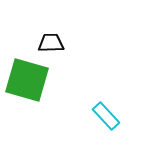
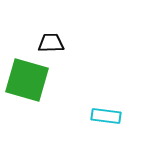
cyan rectangle: rotated 40 degrees counterclockwise
